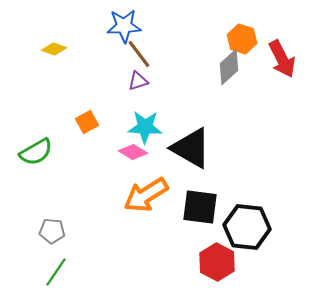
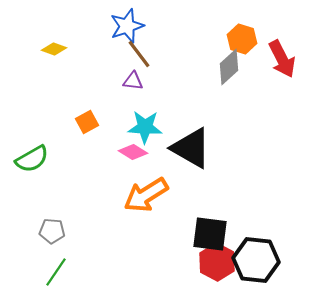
blue star: moved 3 px right; rotated 16 degrees counterclockwise
purple triangle: moved 5 px left; rotated 25 degrees clockwise
green semicircle: moved 4 px left, 7 px down
black square: moved 10 px right, 27 px down
black hexagon: moved 9 px right, 33 px down
